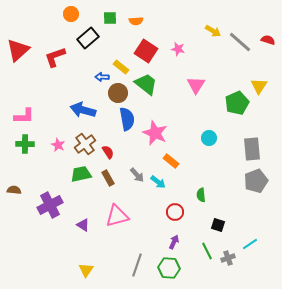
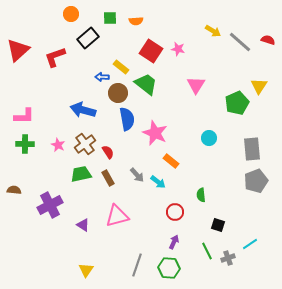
red square at (146, 51): moved 5 px right
